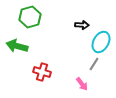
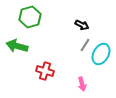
black arrow: rotated 24 degrees clockwise
cyan ellipse: moved 12 px down
gray line: moved 9 px left, 19 px up
red cross: moved 3 px right, 1 px up
pink arrow: rotated 24 degrees clockwise
